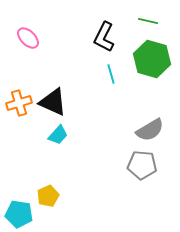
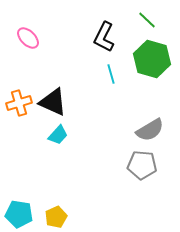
green line: moved 1 px left, 1 px up; rotated 30 degrees clockwise
yellow pentagon: moved 8 px right, 21 px down
